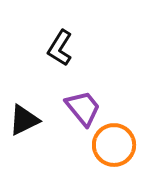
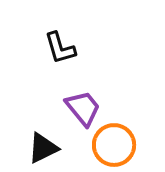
black L-shape: rotated 48 degrees counterclockwise
black triangle: moved 19 px right, 28 px down
